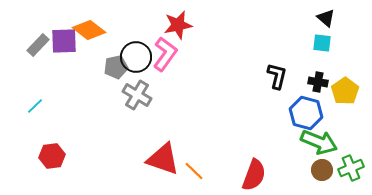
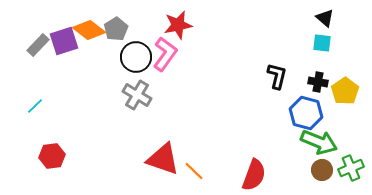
black triangle: moved 1 px left
purple square: rotated 16 degrees counterclockwise
gray pentagon: moved 38 px up; rotated 20 degrees counterclockwise
